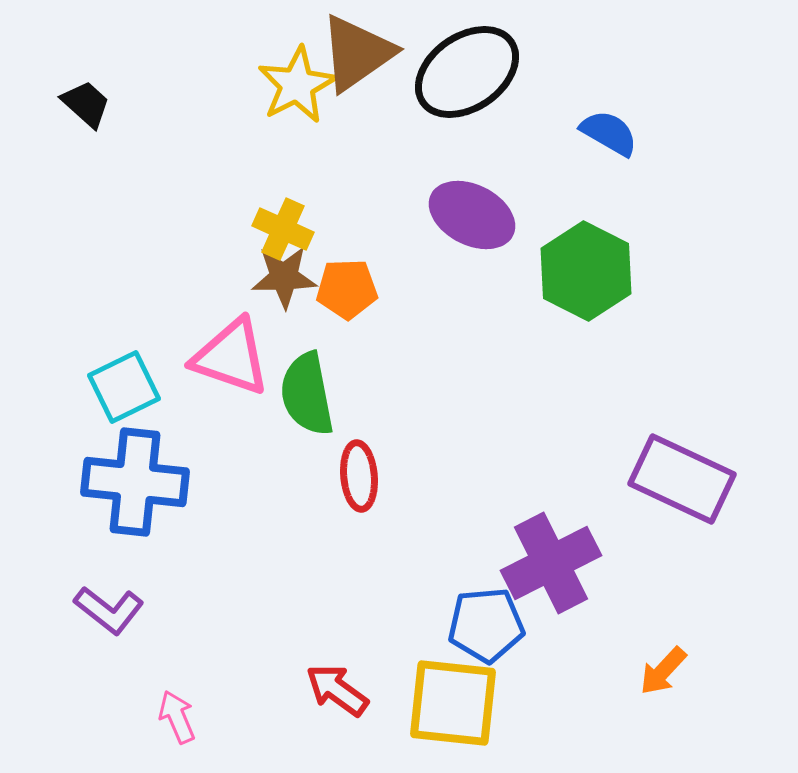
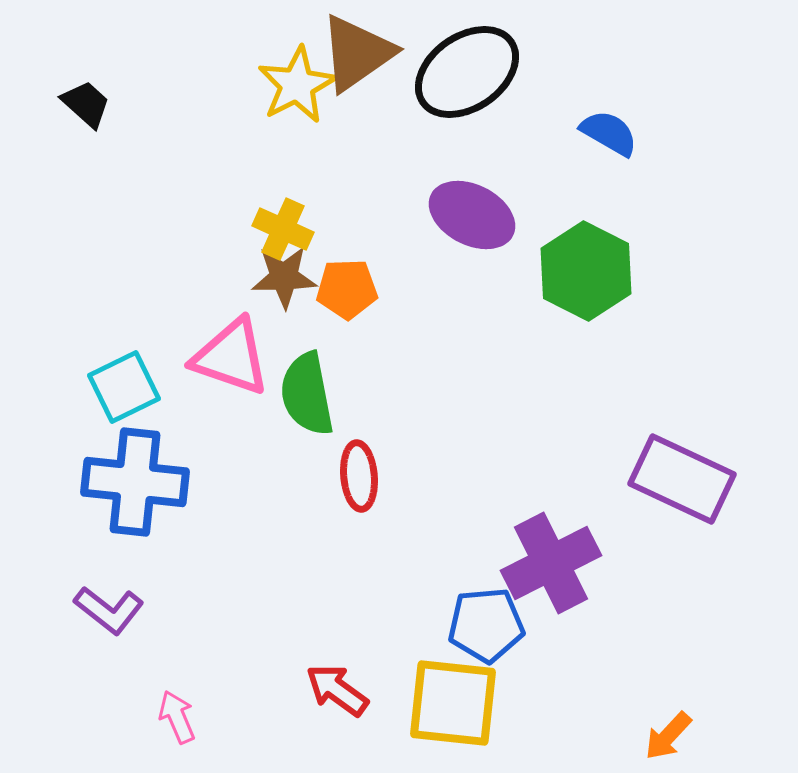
orange arrow: moved 5 px right, 65 px down
